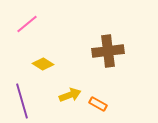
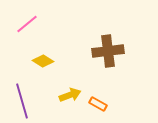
yellow diamond: moved 3 px up
